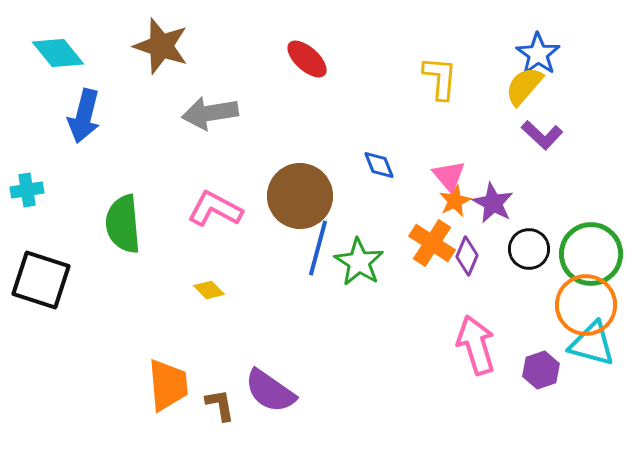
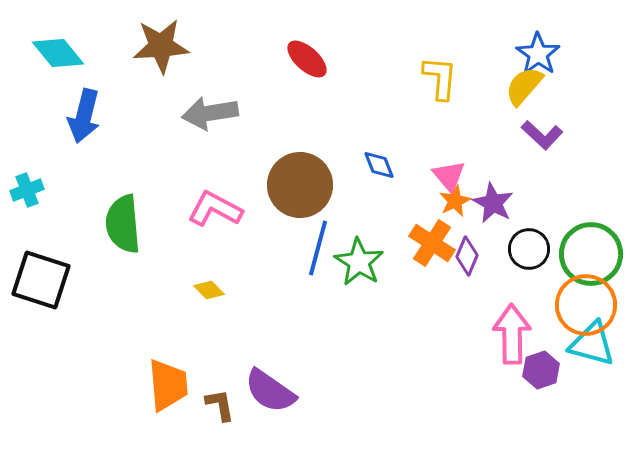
brown star: rotated 22 degrees counterclockwise
cyan cross: rotated 12 degrees counterclockwise
brown circle: moved 11 px up
pink arrow: moved 36 px right, 11 px up; rotated 16 degrees clockwise
